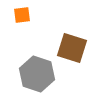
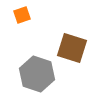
orange square: rotated 12 degrees counterclockwise
